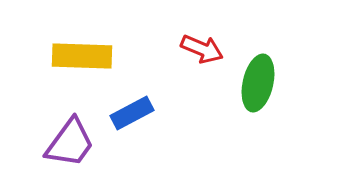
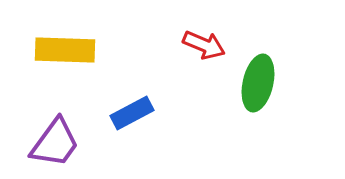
red arrow: moved 2 px right, 4 px up
yellow rectangle: moved 17 px left, 6 px up
purple trapezoid: moved 15 px left
